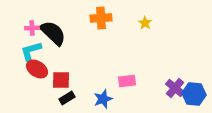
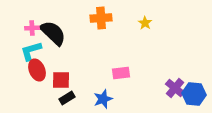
red ellipse: moved 1 px down; rotated 35 degrees clockwise
pink rectangle: moved 6 px left, 8 px up
